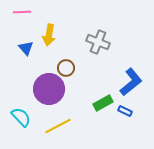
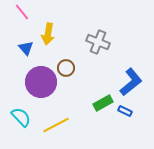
pink line: rotated 54 degrees clockwise
yellow arrow: moved 1 px left, 1 px up
purple circle: moved 8 px left, 7 px up
yellow line: moved 2 px left, 1 px up
